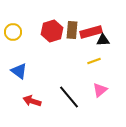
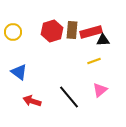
blue triangle: moved 1 px down
